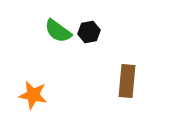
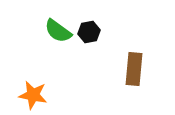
brown rectangle: moved 7 px right, 12 px up
